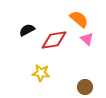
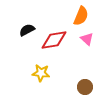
orange semicircle: moved 2 px right, 3 px up; rotated 72 degrees clockwise
